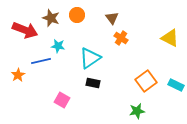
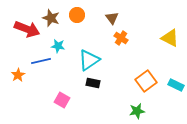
red arrow: moved 2 px right, 1 px up
cyan triangle: moved 1 px left, 2 px down
